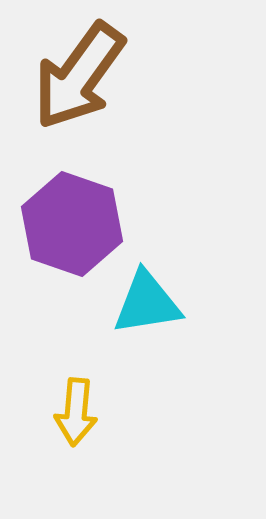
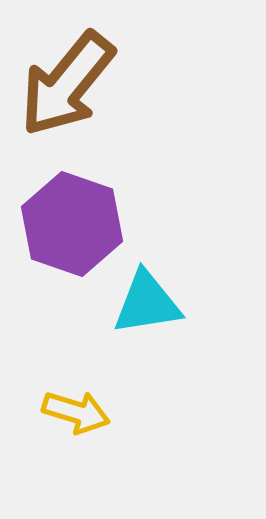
brown arrow: moved 12 px left, 8 px down; rotated 3 degrees clockwise
yellow arrow: rotated 78 degrees counterclockwise
